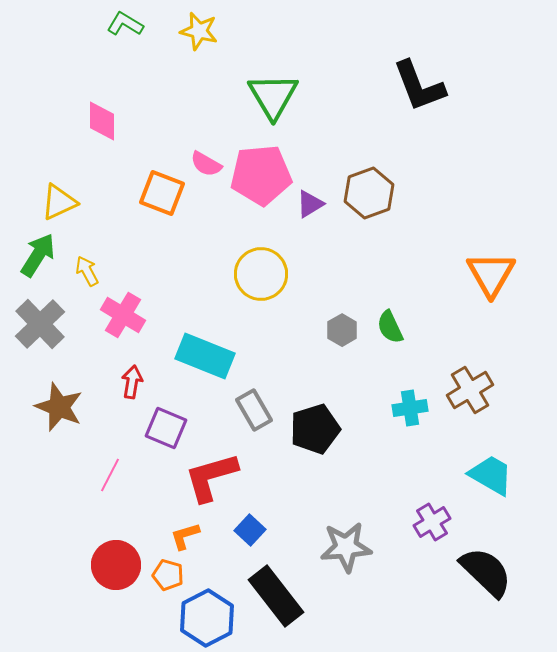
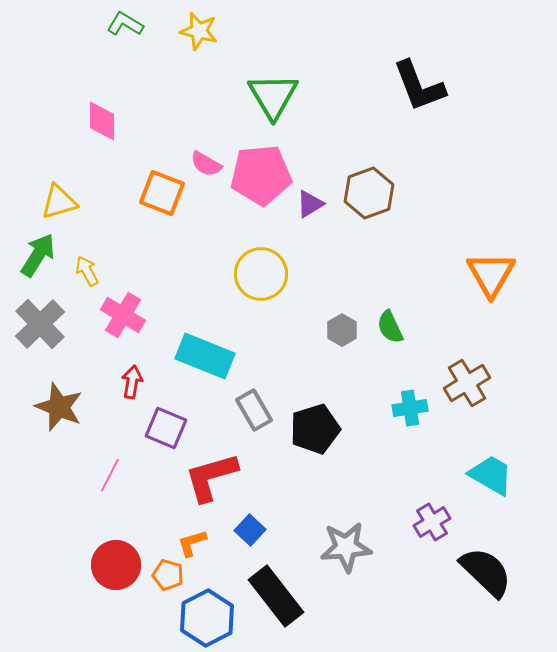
yellow triangle: rotated 9 degrees clockwise
brown cross: moved 3 px left, 7 px up
orange L-shape: moved 7 px right, 7 px down
